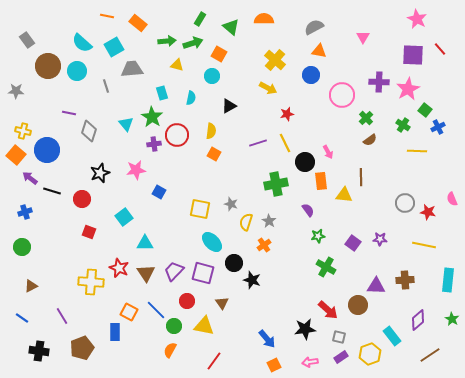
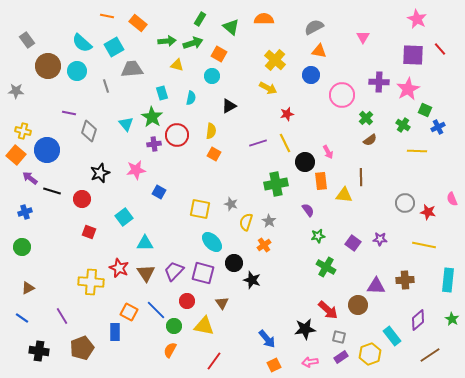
green square at (425, 110): rotated 16 degrees counterclockwise
brown triangle at (31, 286): moved 3 px left, 2 px down
